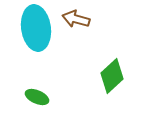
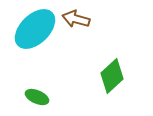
cyan ellipse: moved 1 px left, 1 px down; rotated 54 degrees clockwise
